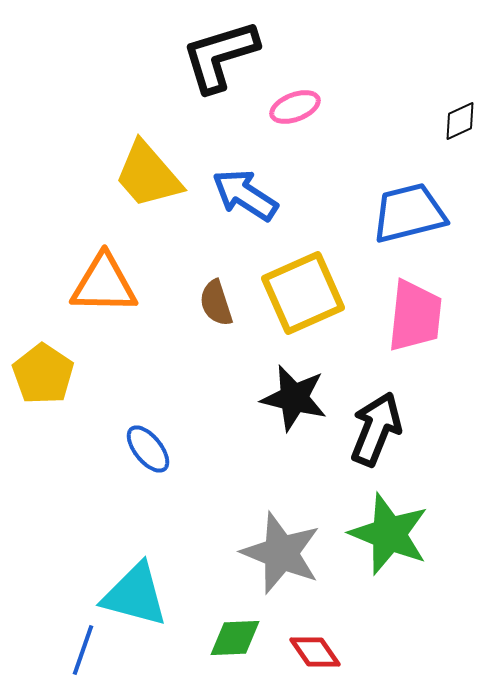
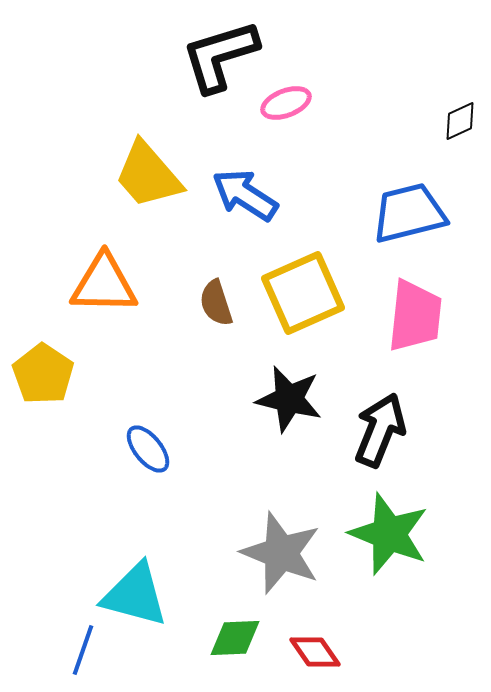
pink ellipse: moved 9 px left, 4 px up
black star: moved 5 px left, 1 px down
black arrow: moved 4 px right, 1 px down
